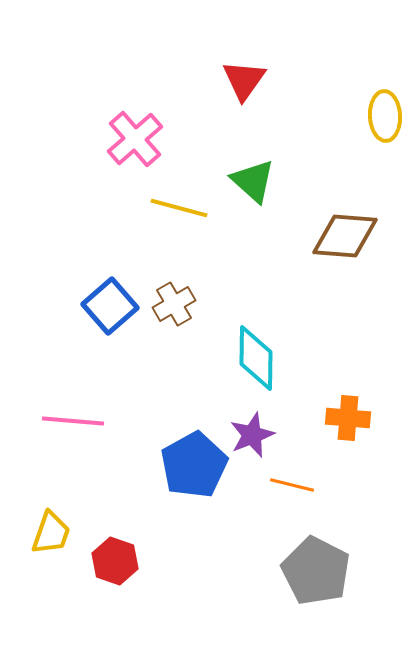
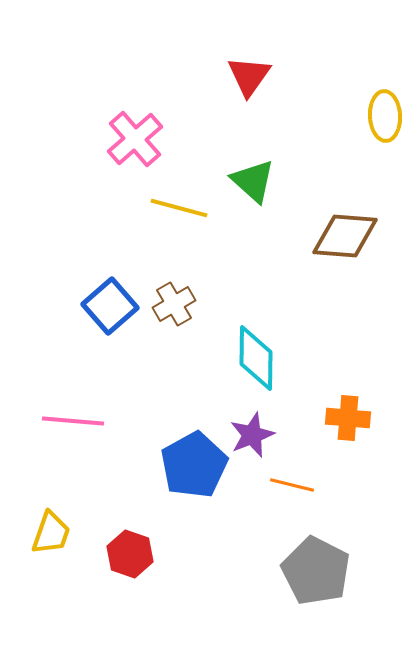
red triangle: moved 5 px right, 4 px up
red hexagon: moved 15 px right, 7 px up
